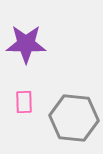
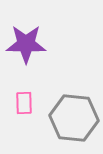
pink rectangle: moved 1 px down
